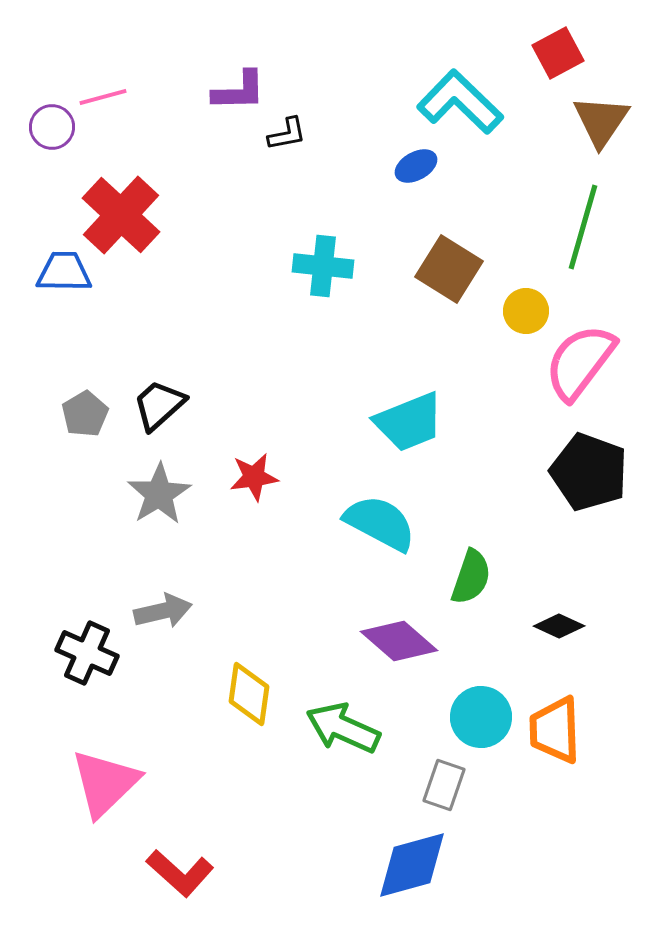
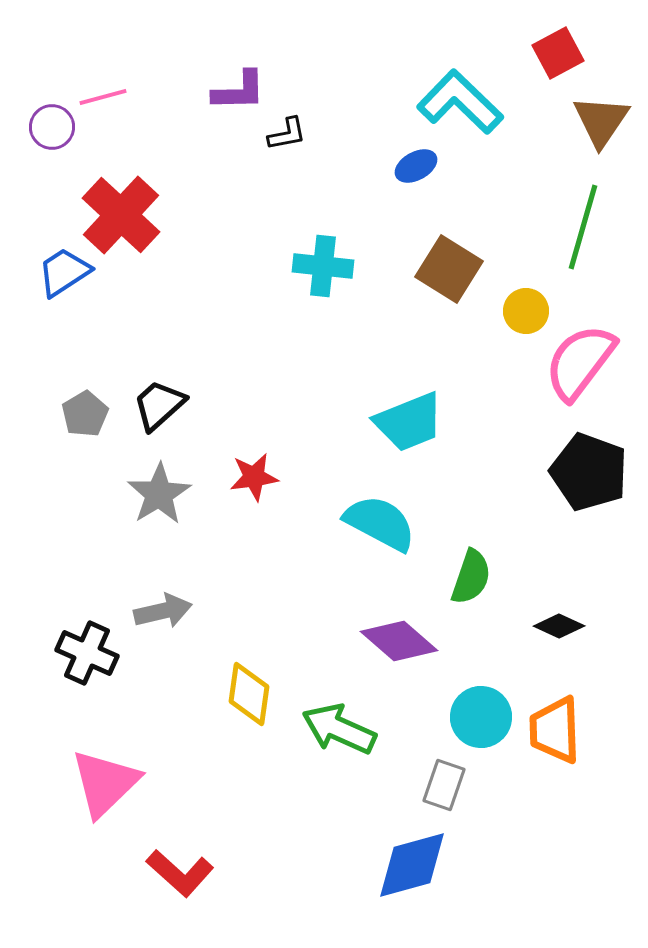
blue trapezoid: rotated 34 degrees counterclockwise
green arrow: moved 4 px left, 1 px down
